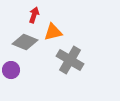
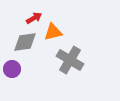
red arrow: moved 3 px down; rotated 42 degrees clockwise
gray diamond: rotated 30 degrees counterclockwise
purple circle: moved 1 px right, 1 px up
